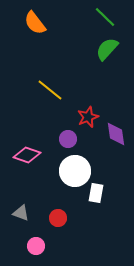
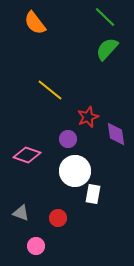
white rectangle: moved 3 px left, 1 px down
